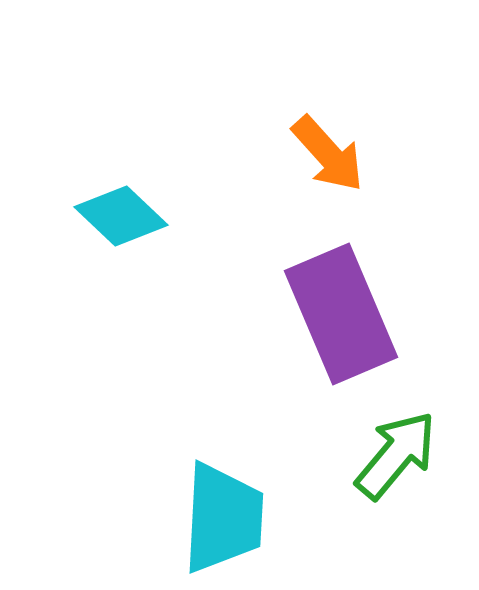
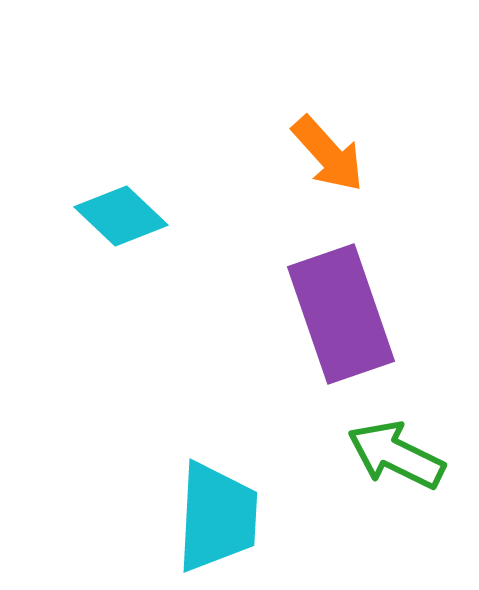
purple rectangle: rotated 4 degrees clockwise
green arrow: rotated 104 degrees counterclockwise
cyan trapezoid: moved 6 px left, 1 px up
